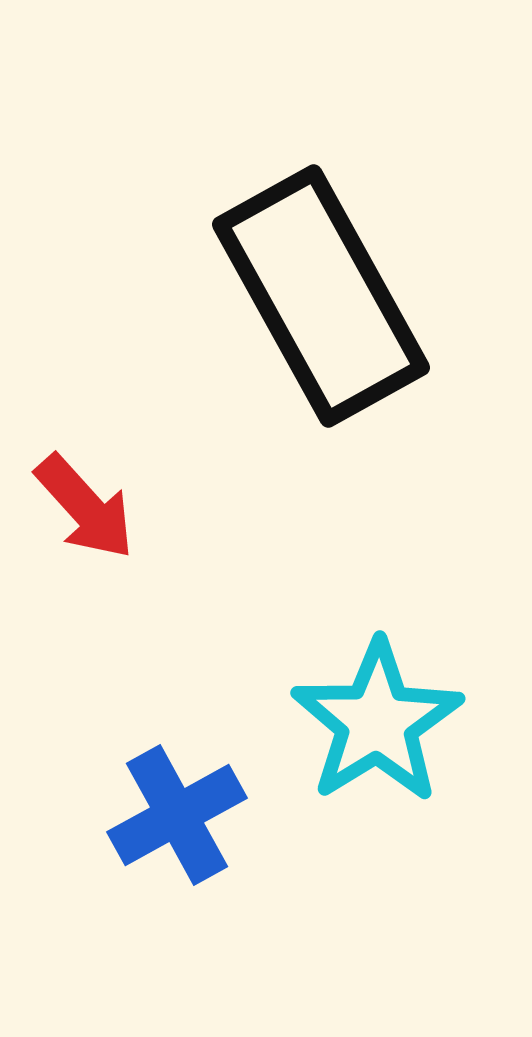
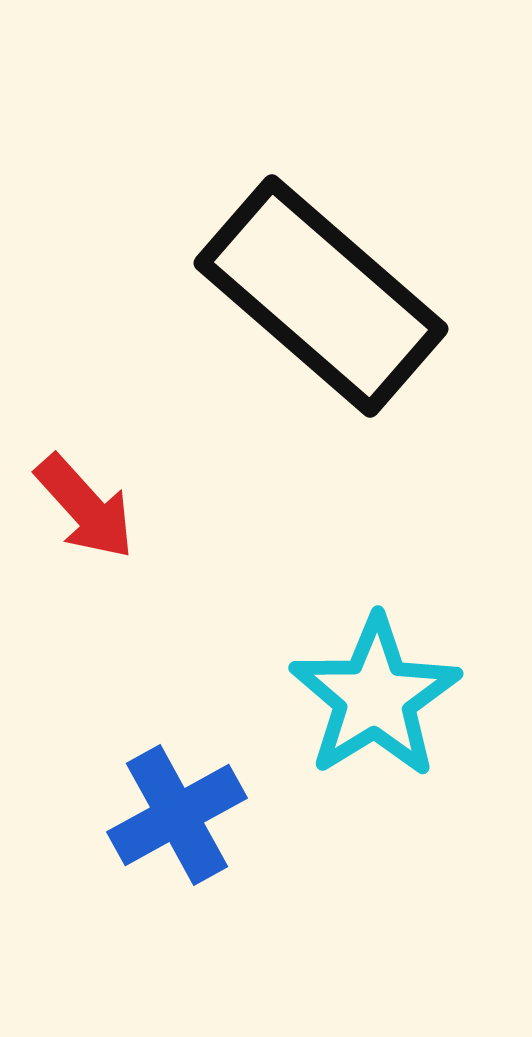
black rectangle: rotated 20 degrees counterclockwise
cyan star: moved 2 px left, 25 px up
